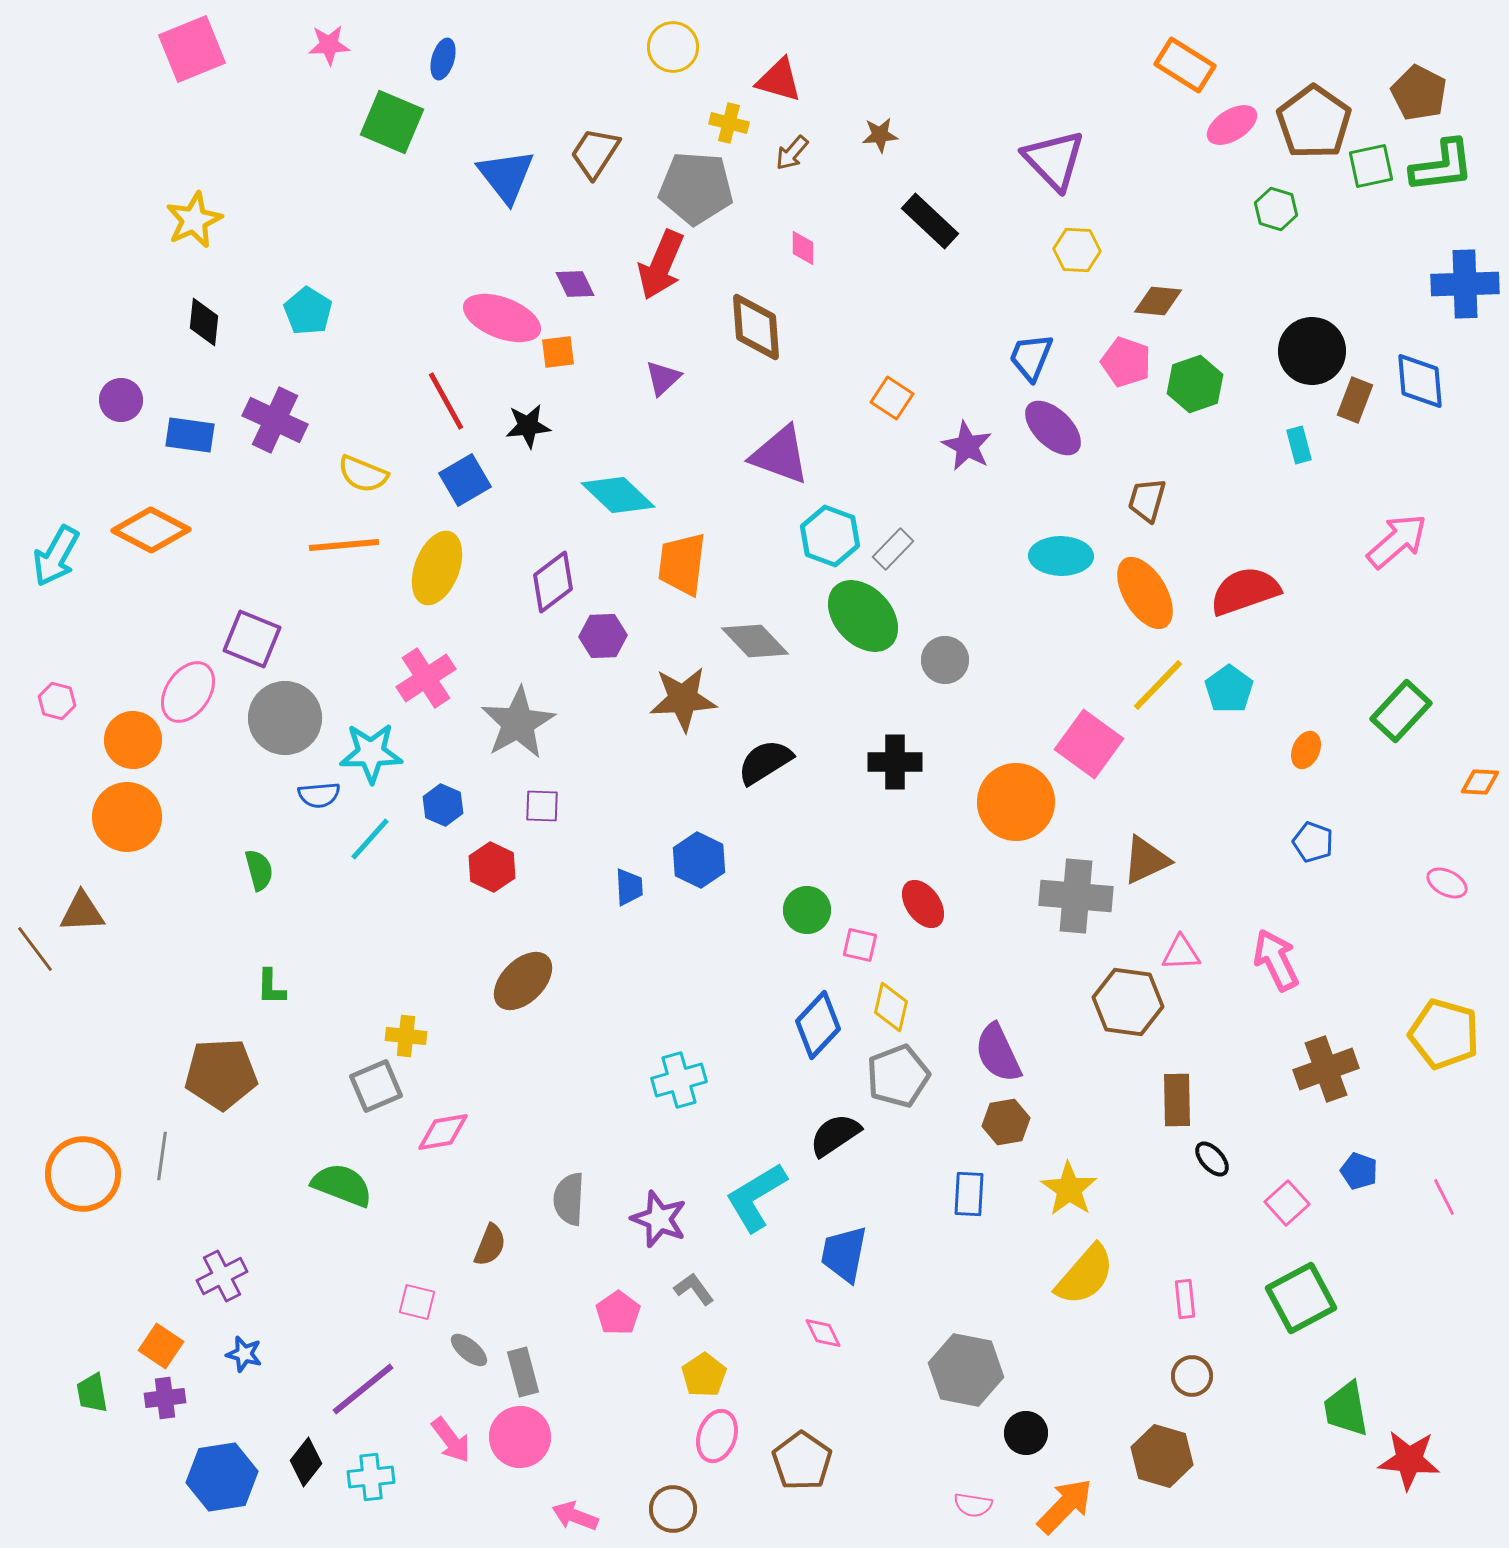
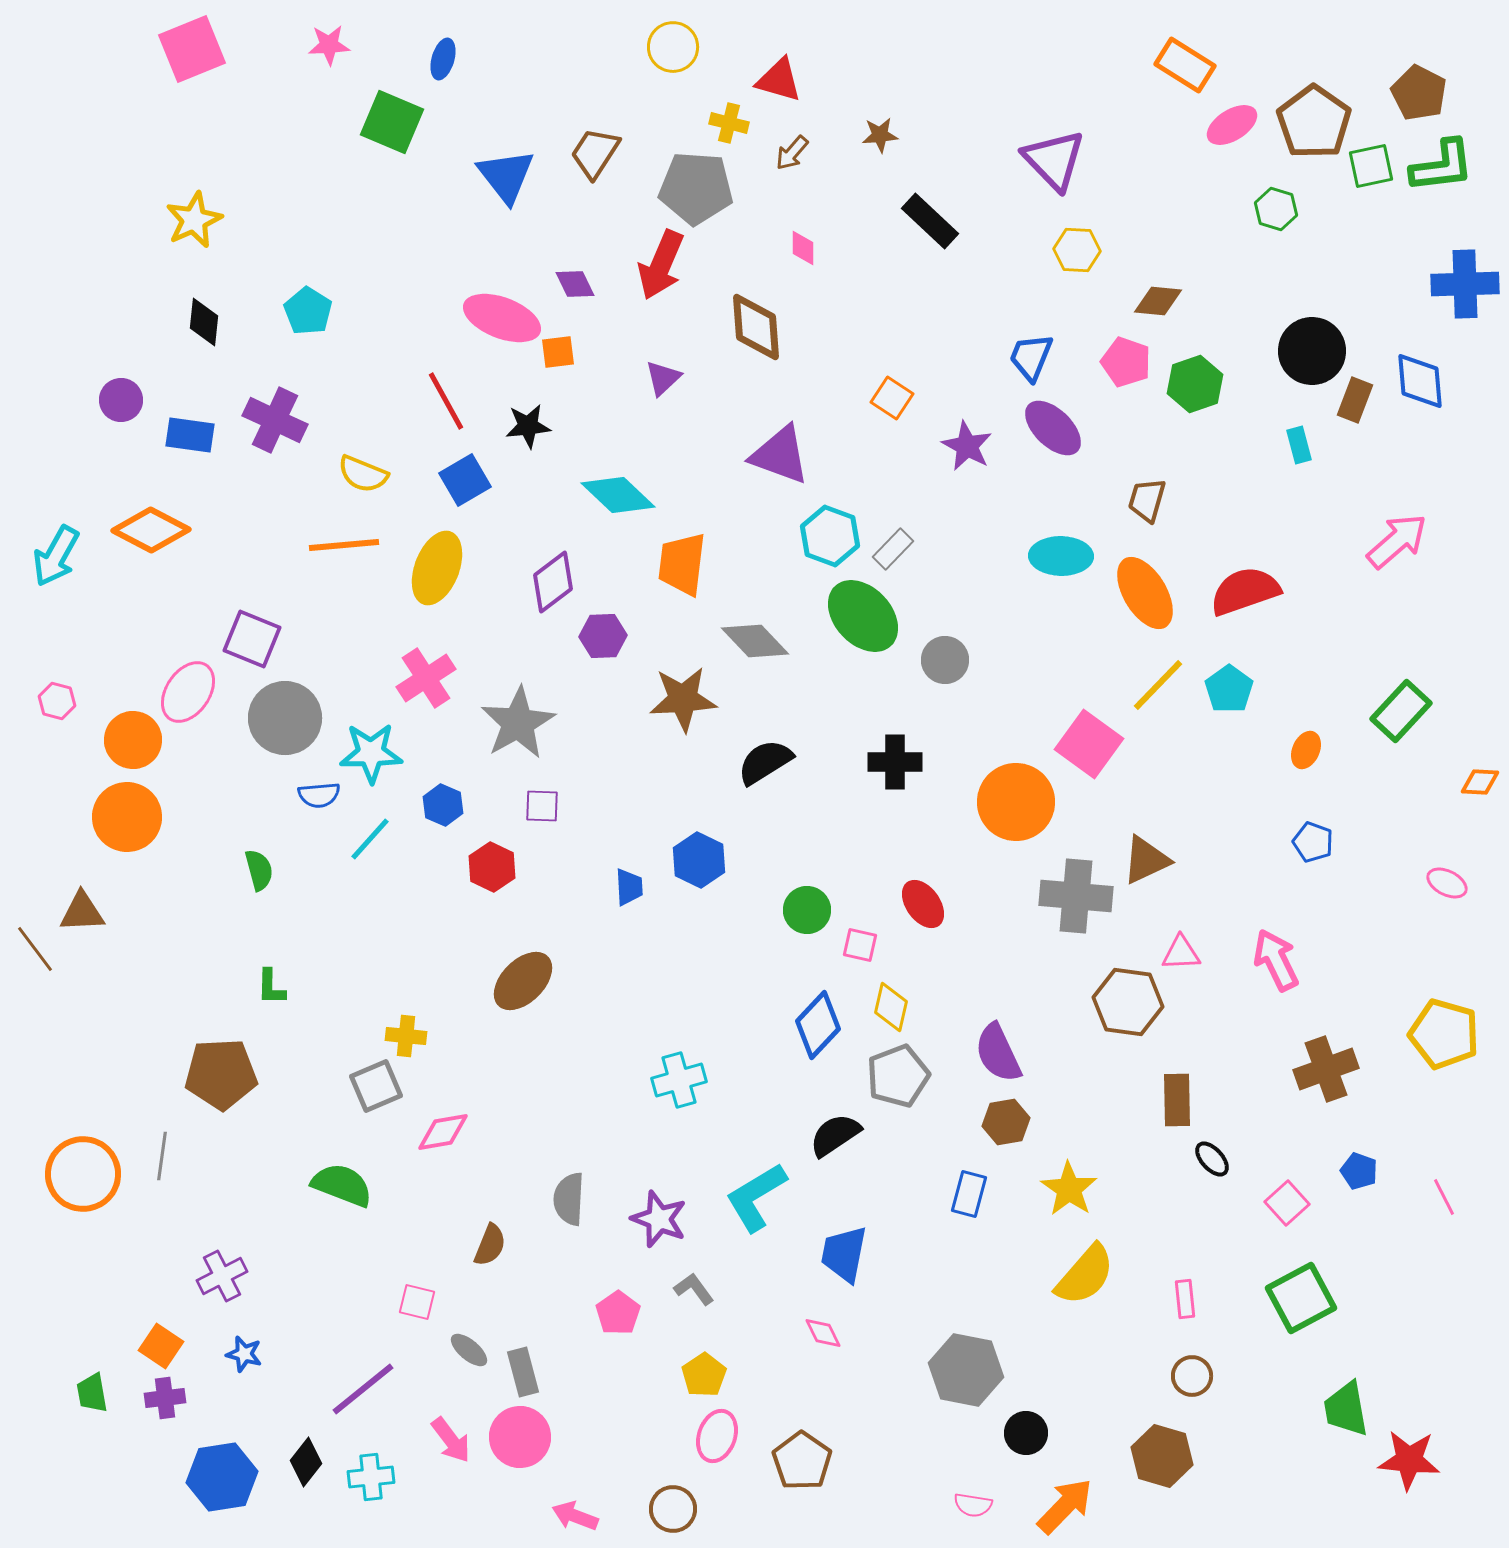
blue rectangle at (969, 1194): rotated 12 degrees clockwise
